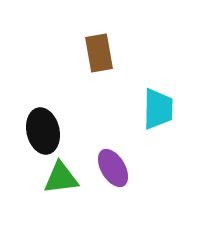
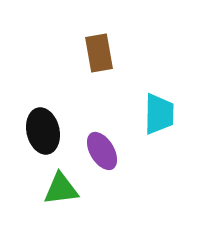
cyan trapezoid: moved 1 px right, 5 px down
purple ellipse: moved 11 px left, 17 px up
green triangle: moved 11 px down
